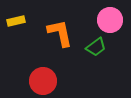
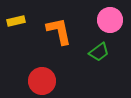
orange L-shape: moved 1 px left, 2 px up
green trapezoid: moved 3 px right, 5 px down
red circle: moved 1 px left
